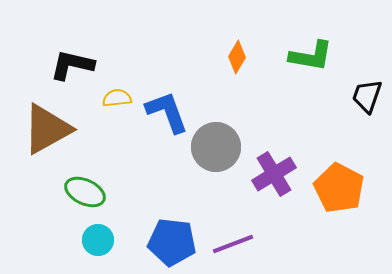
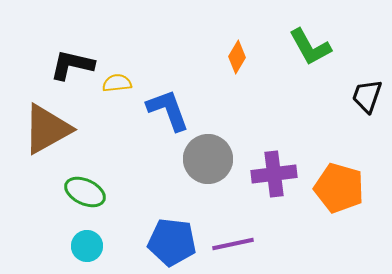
green L-shape: moved 1 px left, 9 px up; rotated 51 degrees clockwise
yellow semicircle: moved 15 px up
blue L-shape: moved 1 px right, 2 px up
gray circle: moved 8 px left, 12 px down
purple cross: rotated 24 degrees clockwise
orange pentagon: rotated 12 degrees counterclockwise
cyan circle: moved 11 px left, 6 px down
purple line: rotated 9 degrees clockwise
